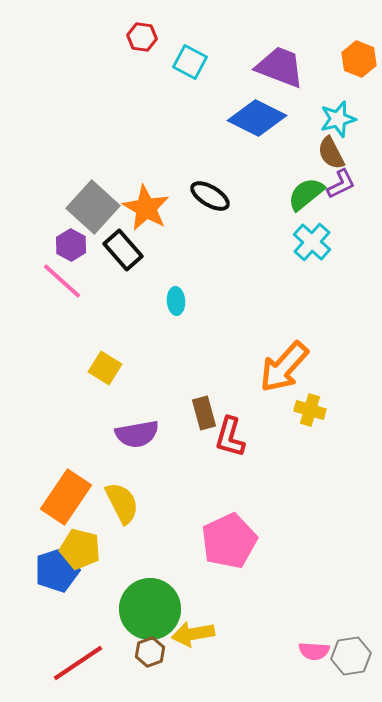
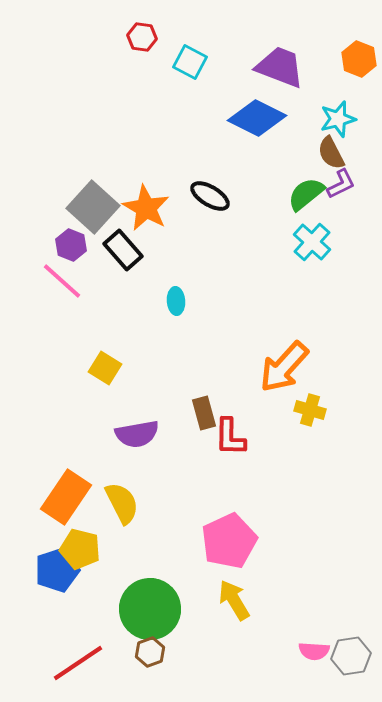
purple hexagon: rotated 8 degrees counterclockwise
red L-shape: rotated 15 degrees counterclockwise
yellow arrow: moved 41 px right, 34 px up; rotated 69 degrees clockwise
